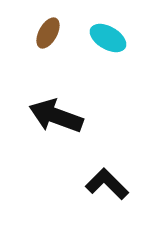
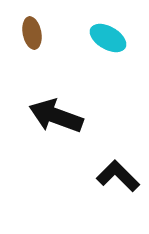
brown ellipse: moved 16 px left; rotated 40 degrees counterclockwise
black L-shape: moved 11 px right, 8 px up
